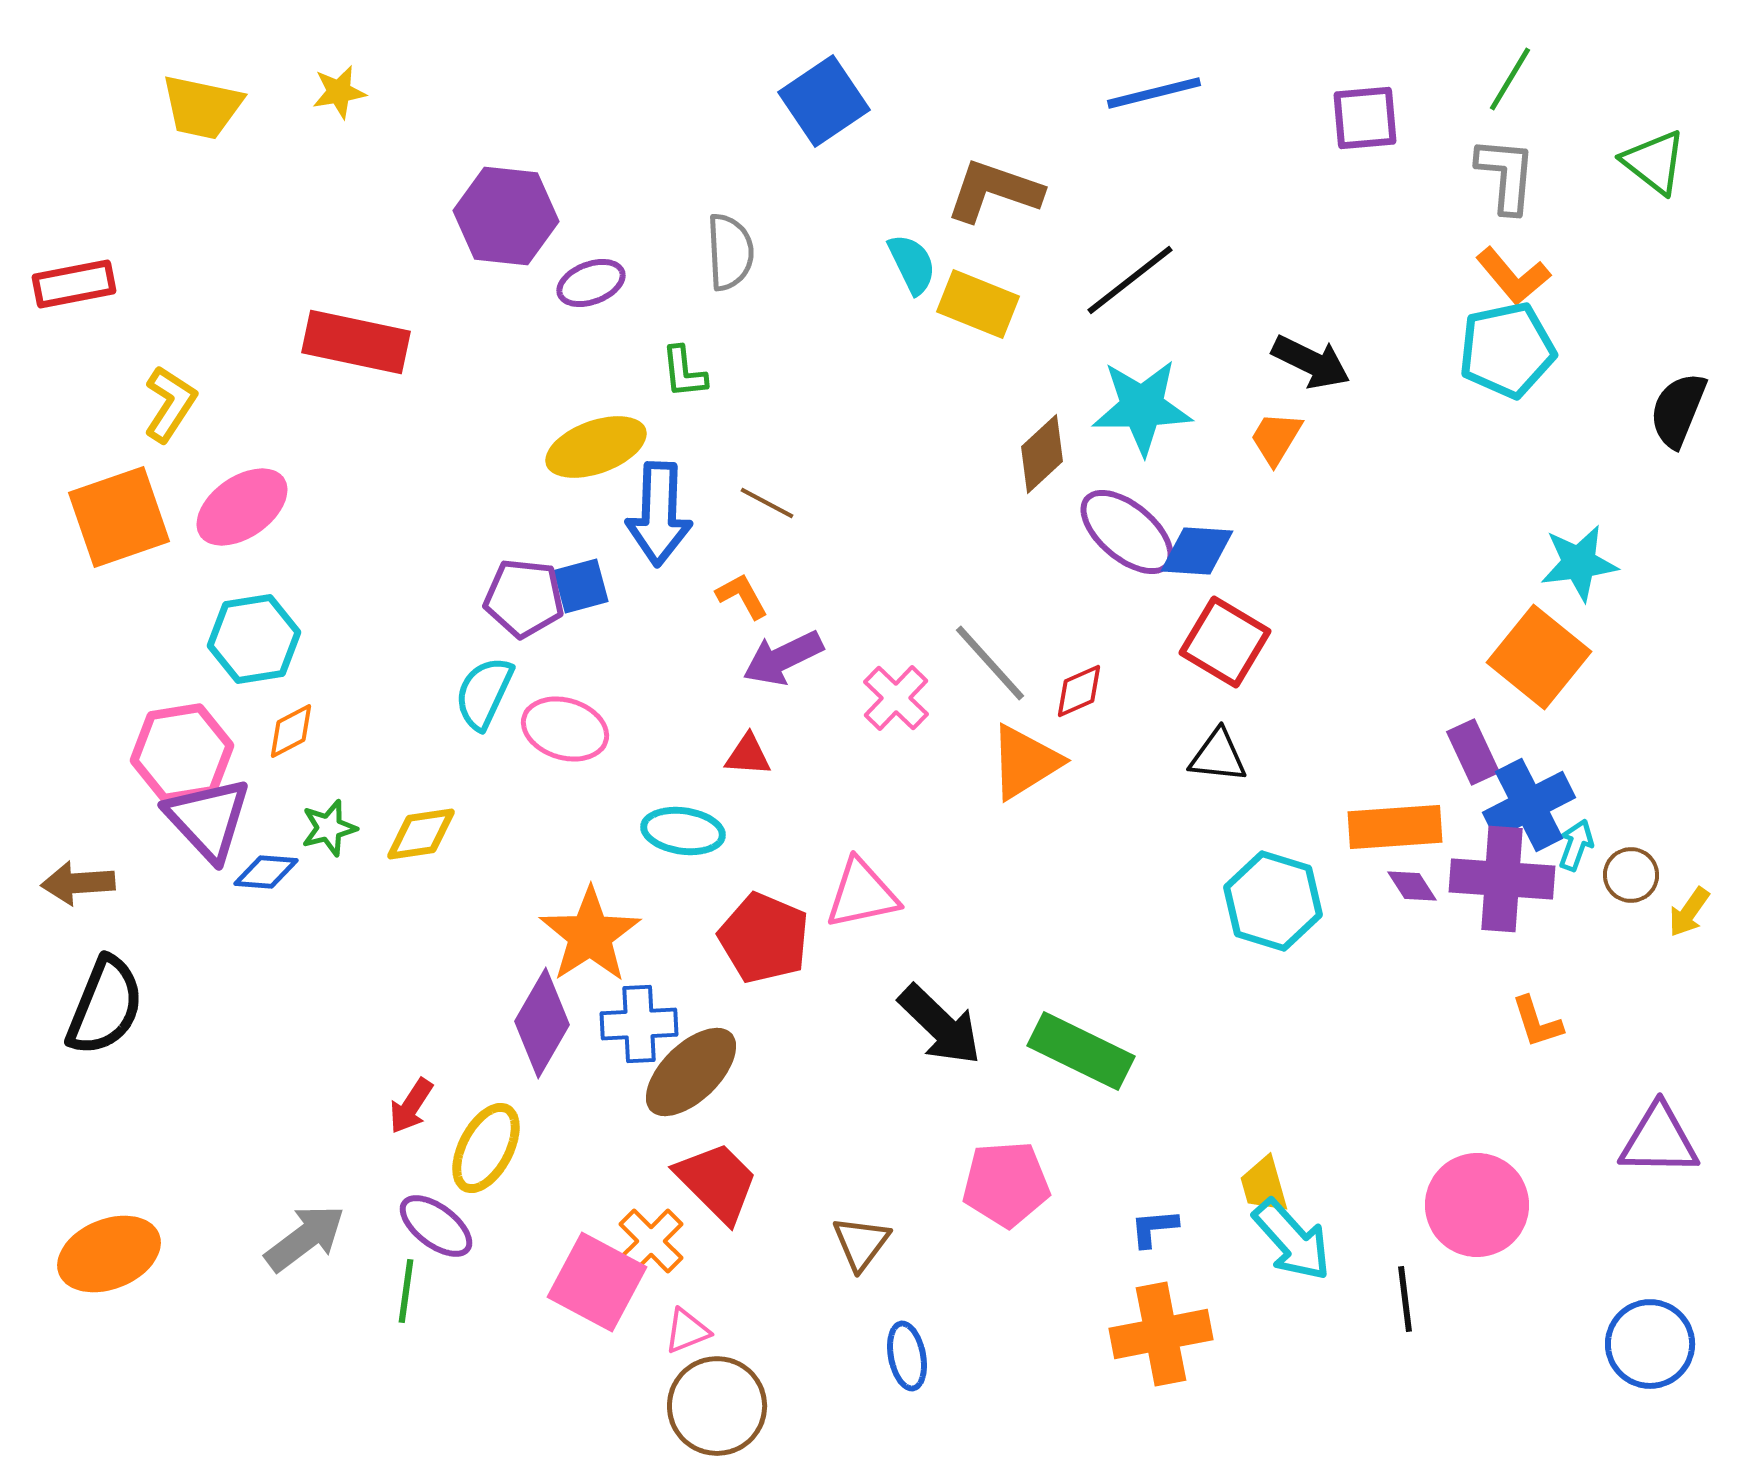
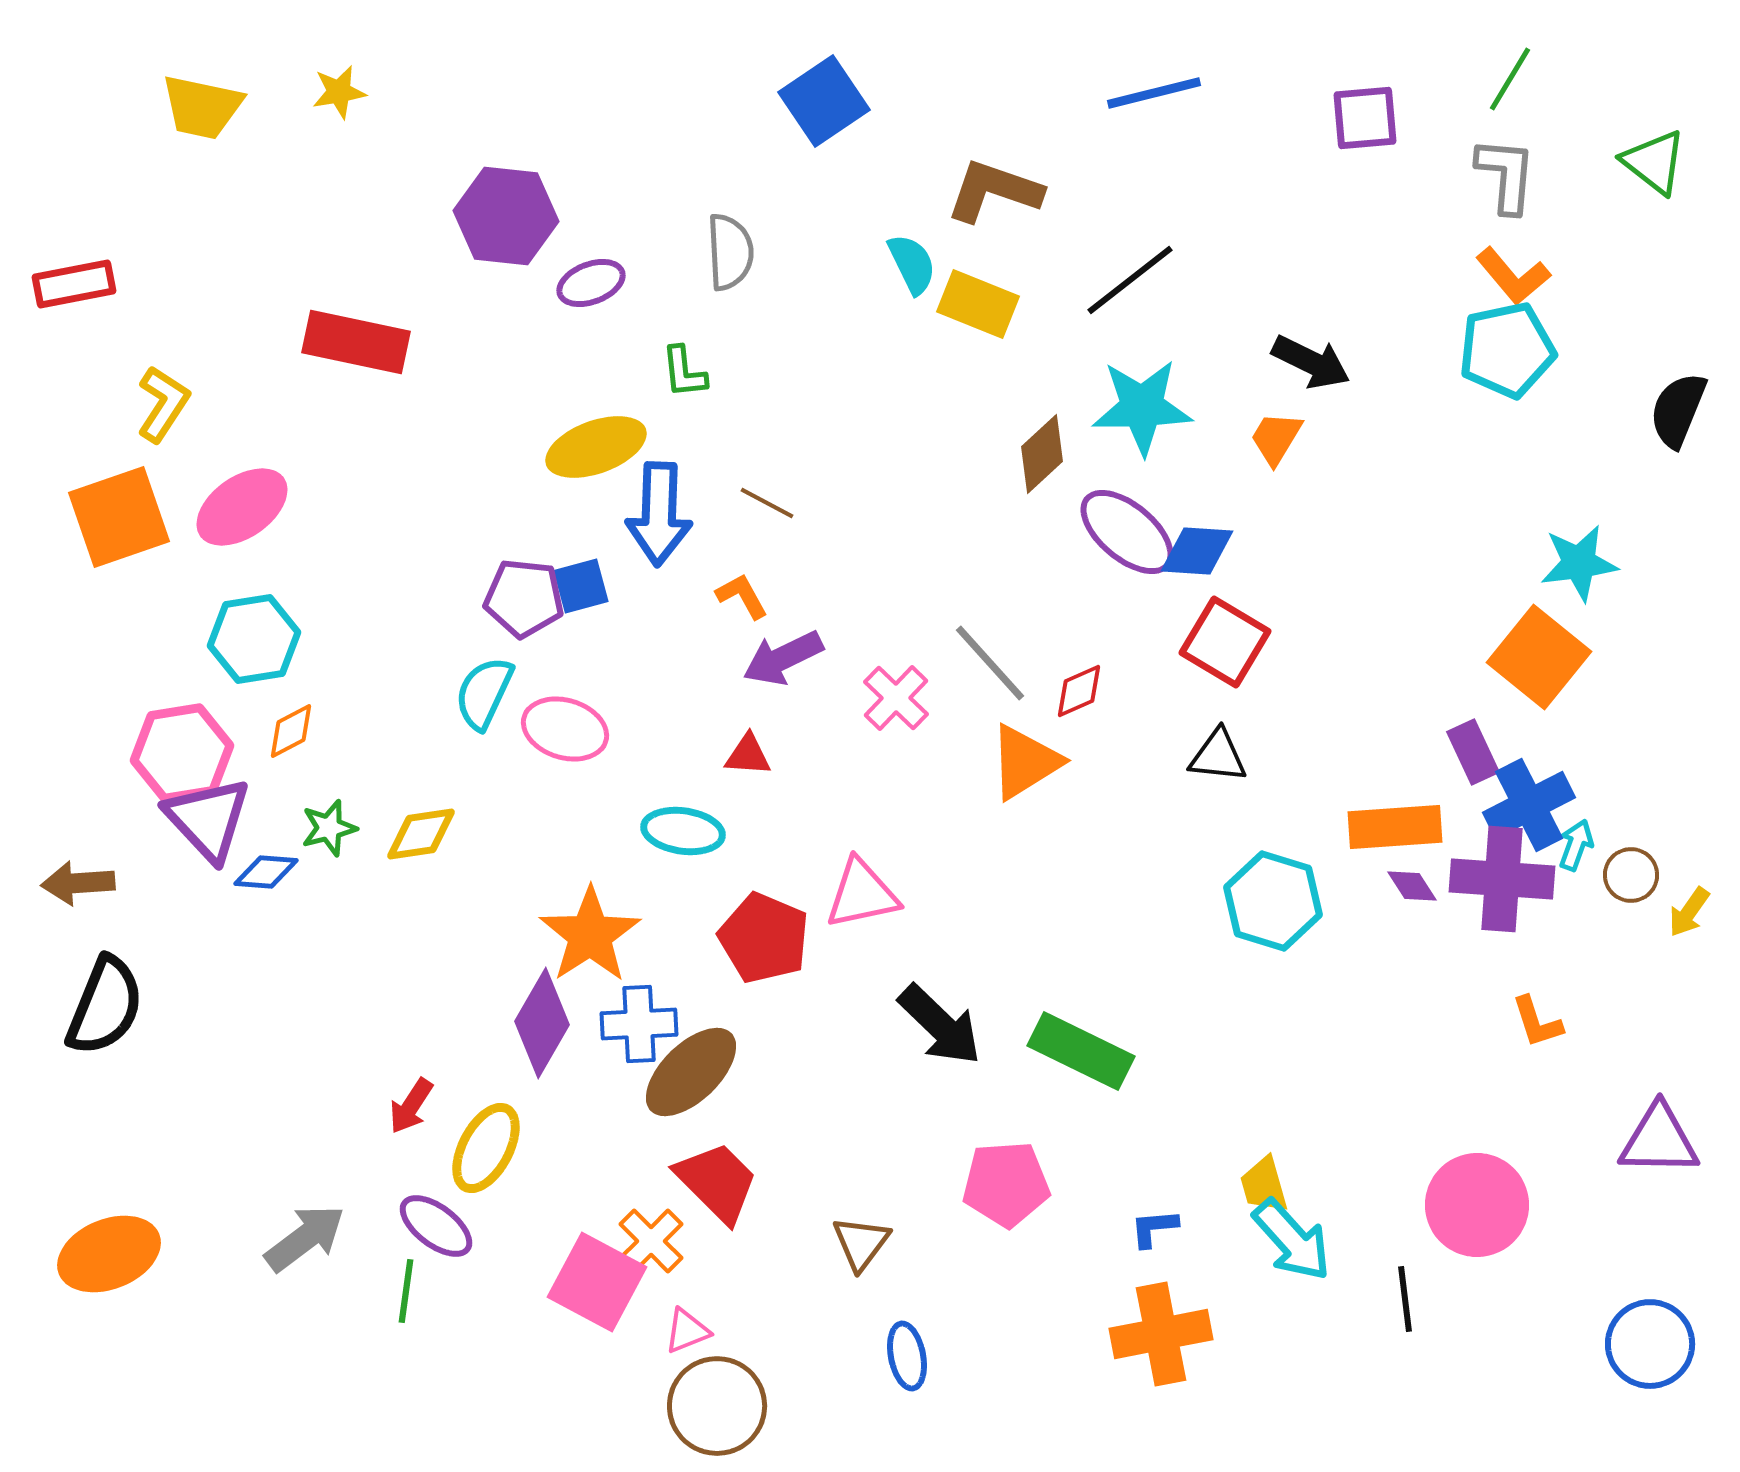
yellow L-shape at (170, 404): moved 7 px left
